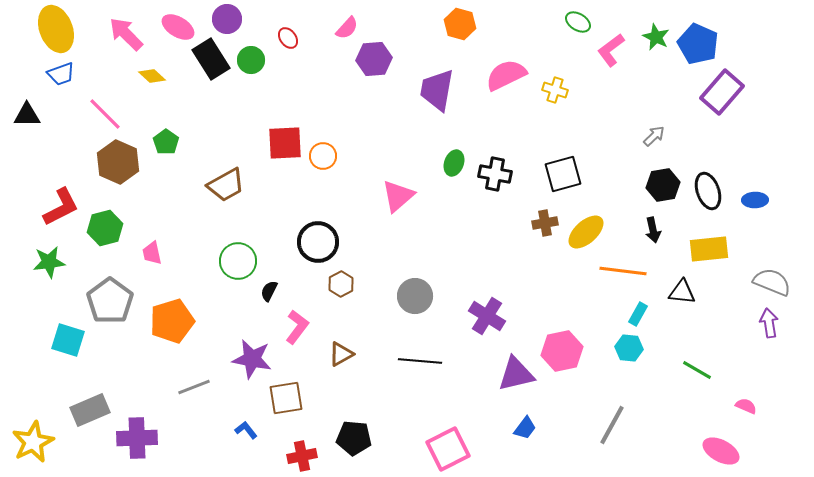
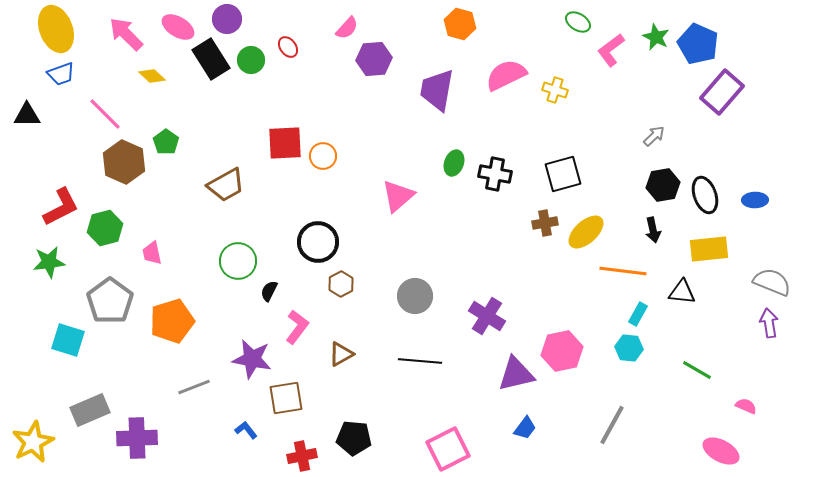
red ellipse at (288, 38): moved 9 px down
brown hexagon at (118, 162): moved 6 px right
black ellipse at (708, 191): moved 3 px left, 4 px down
